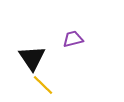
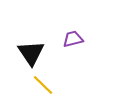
black triangle: moved 1 px left, 5 px up
